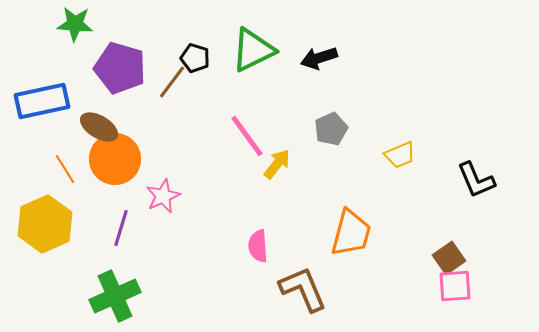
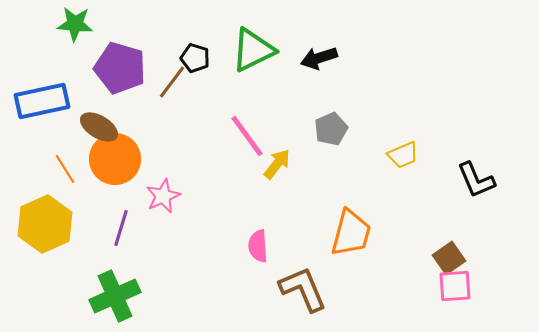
yellow trapezoid: moved 3 px right
